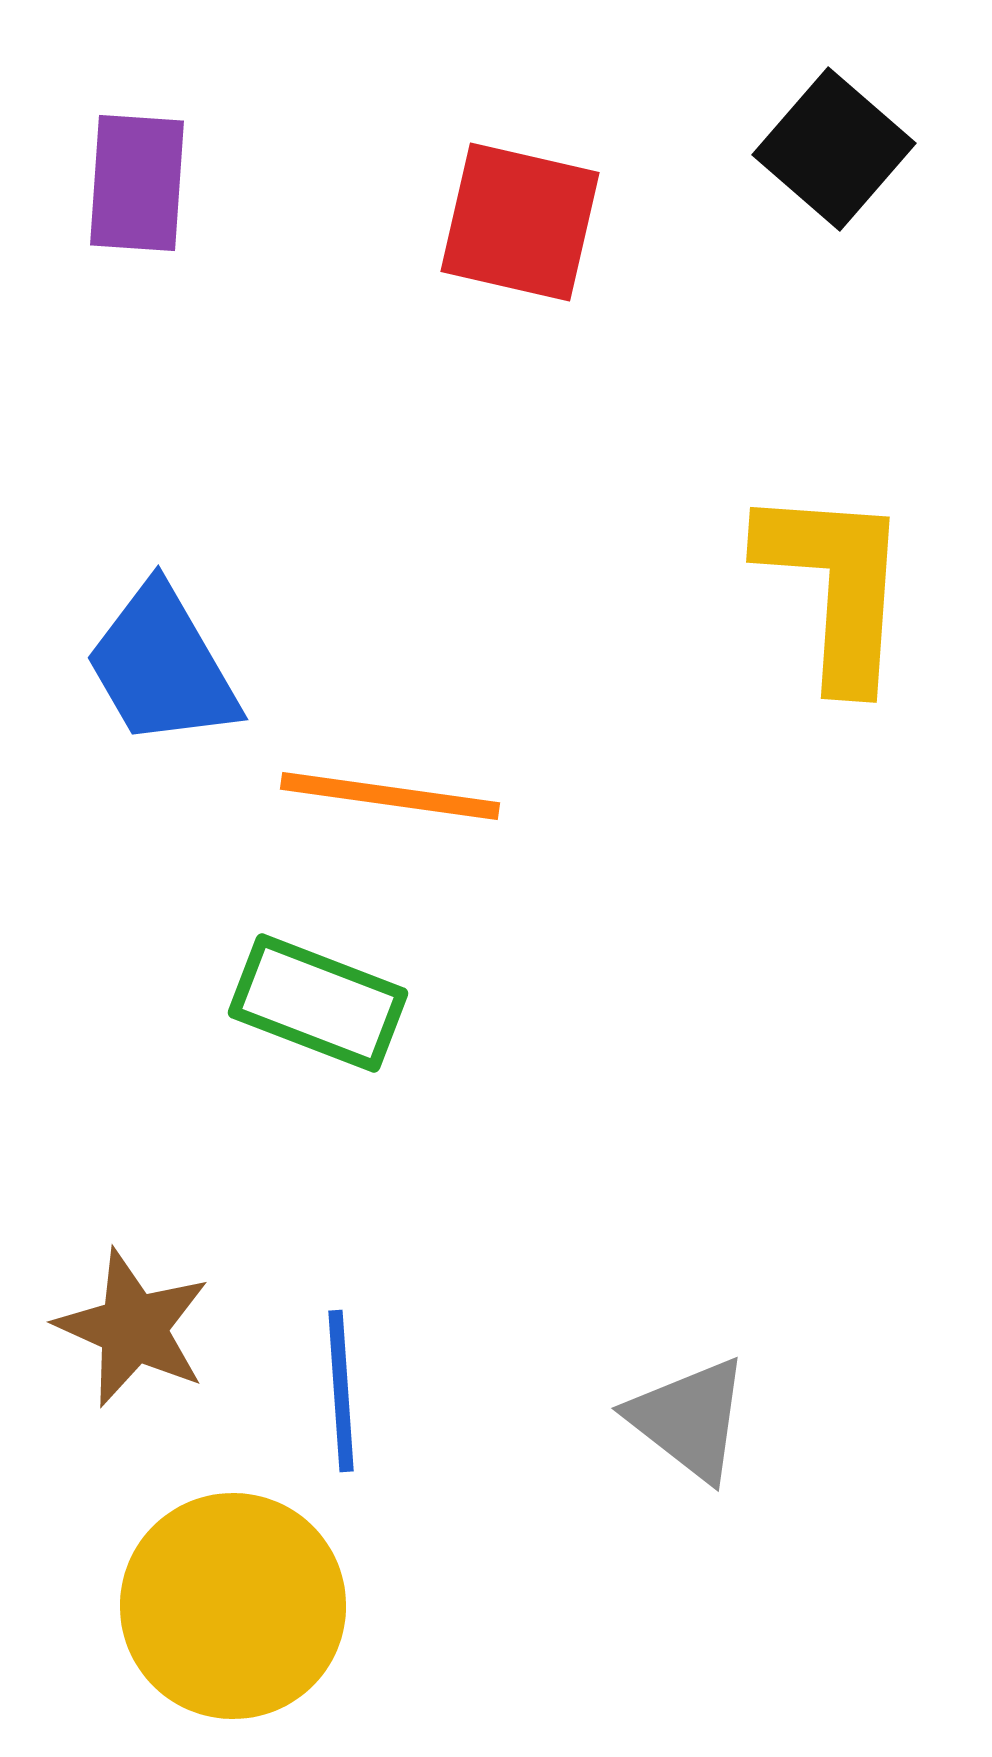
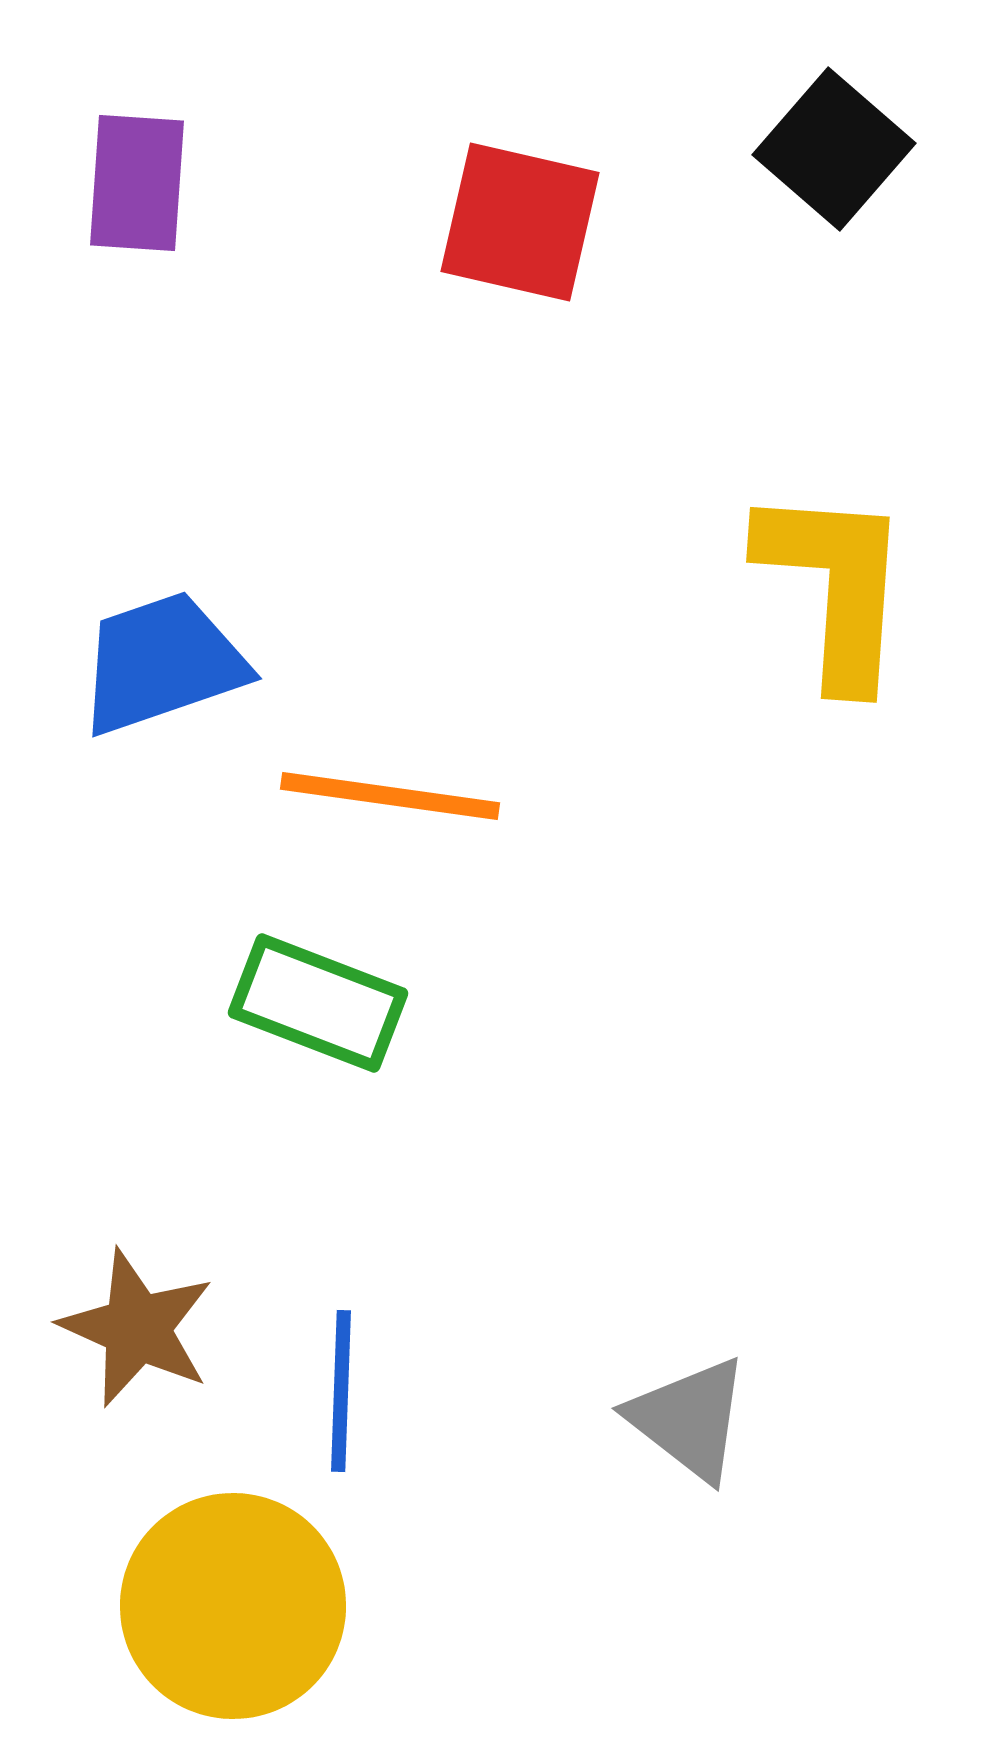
blue trapezoid: moved 3 px up; rotated 101 degrees clockwise
brown star: moved 4 px right
blue line: rotated 6 degrees clockwise
